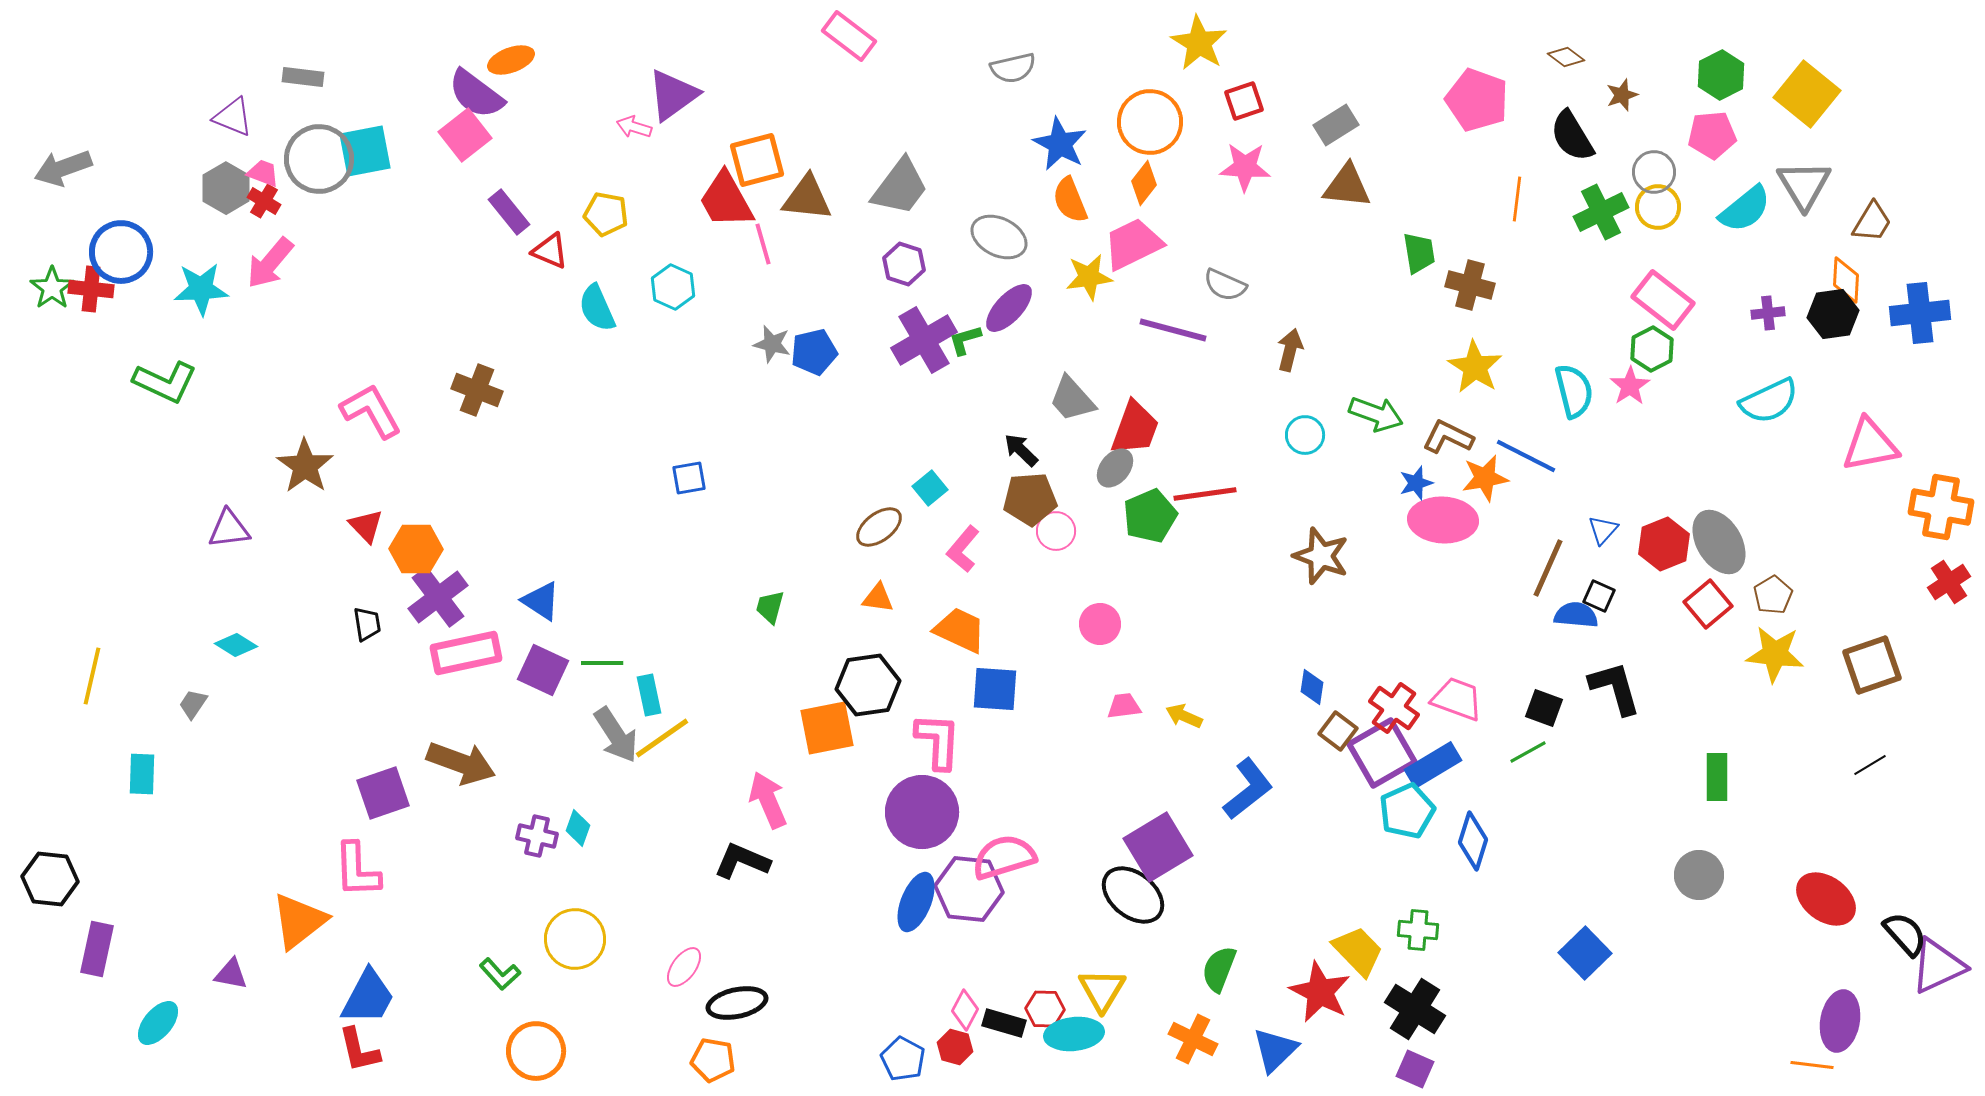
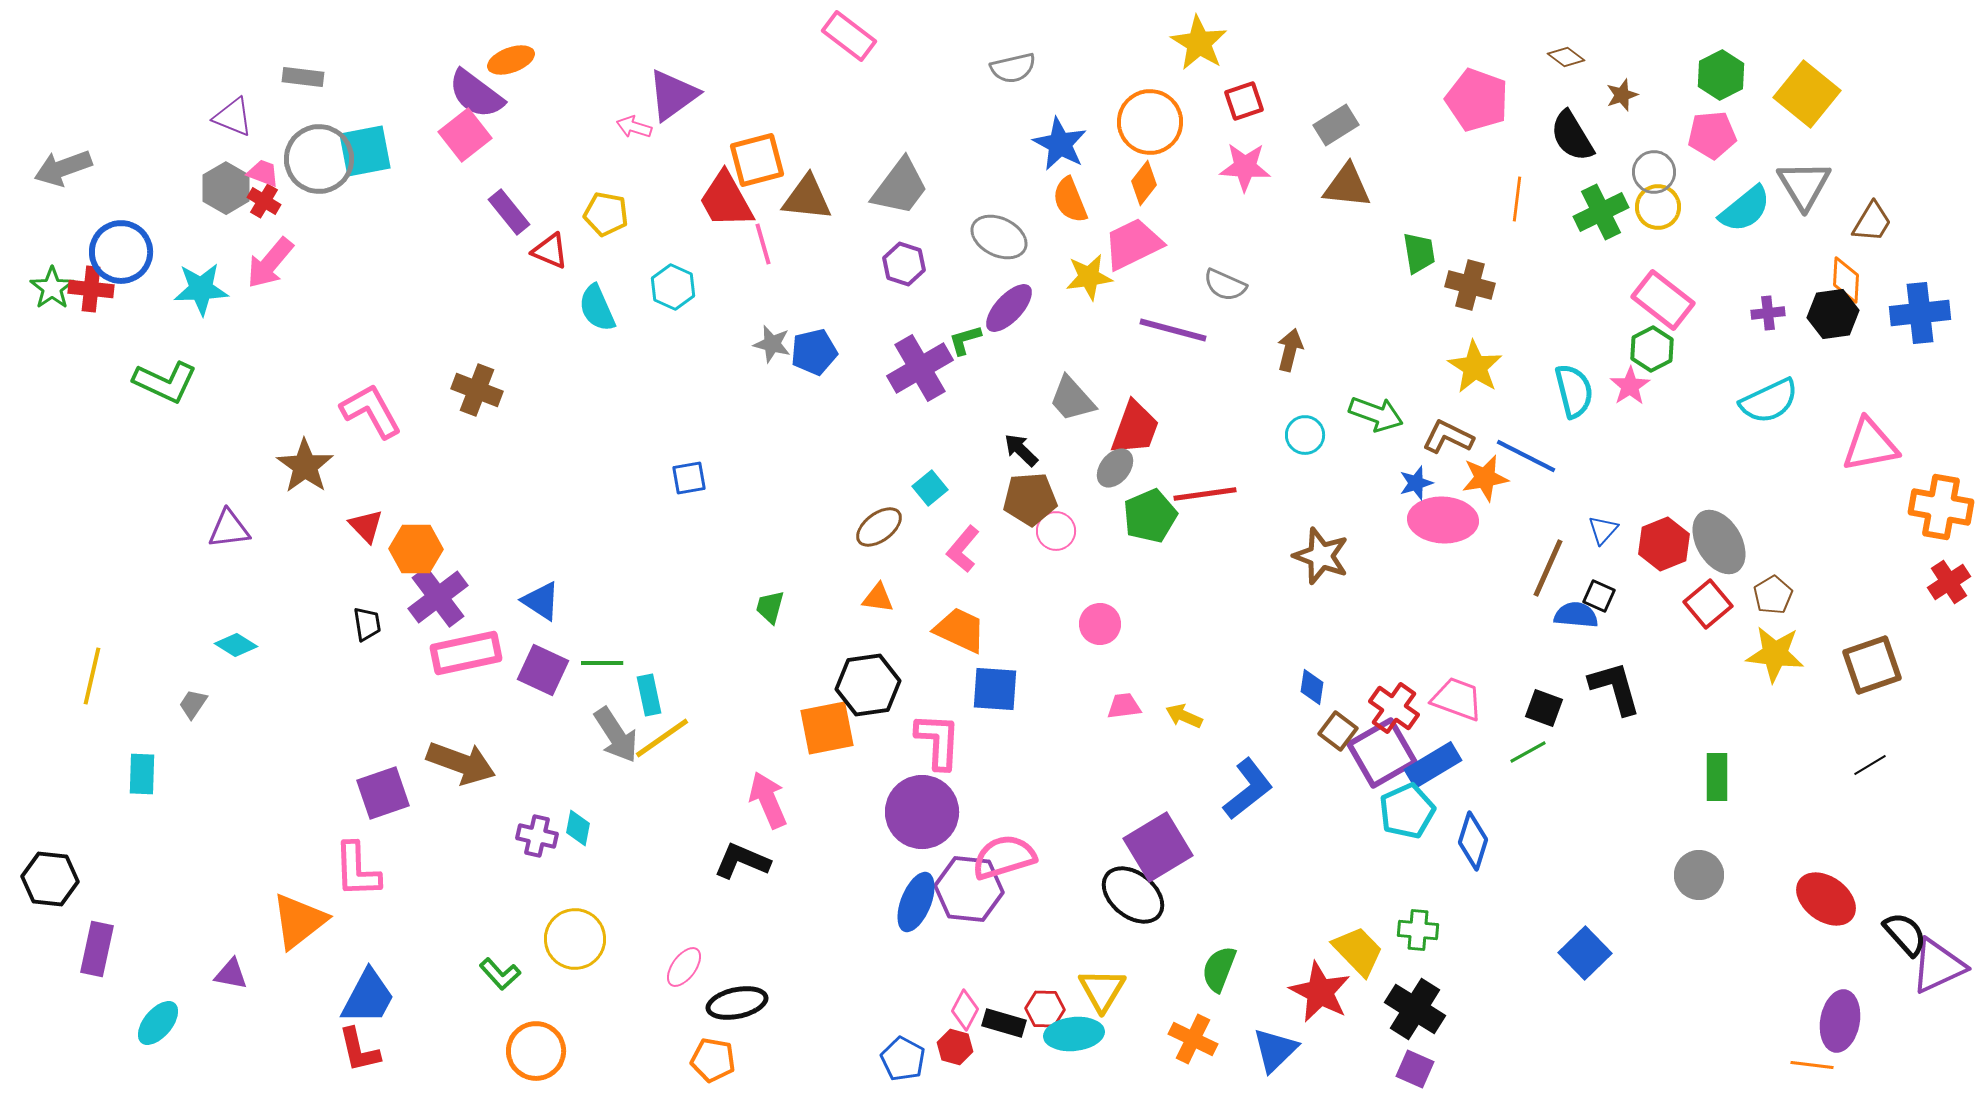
purple cross at (924, 340): moved 4 px left, 28 px down
cyan diamond at (578, 828): rotated 9 degrees counterclockwise
